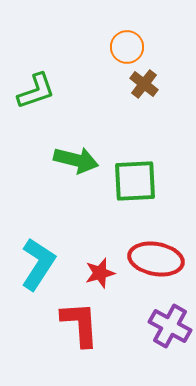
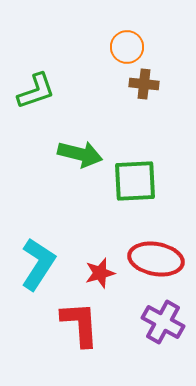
brown cross: rotated 32 degrees counterclockwise
green arrow: moved 4 px right, 6 px up
purple cross: moved 7 px left, 4 px up
